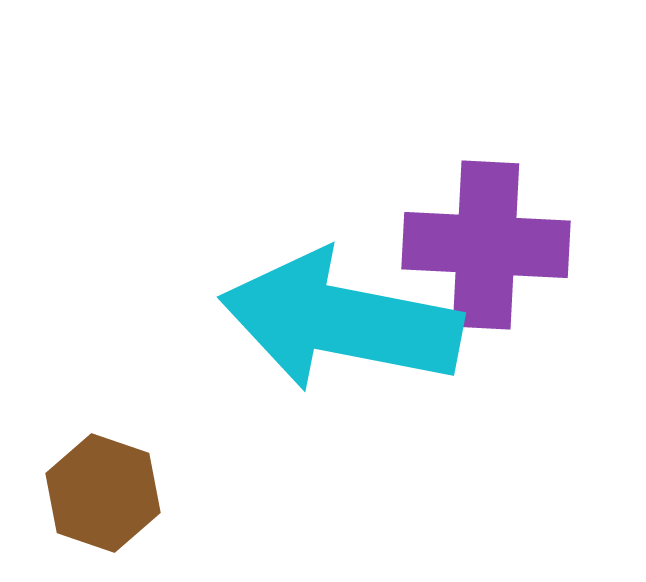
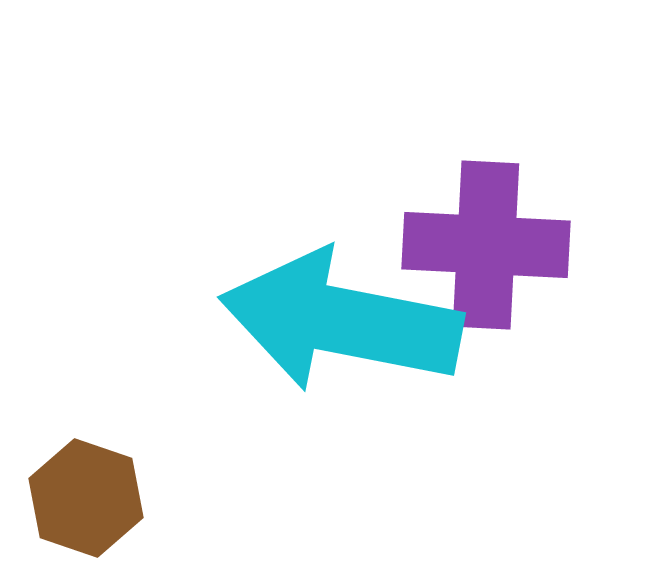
brown hexagon: moved 17 px left, 5 px down
